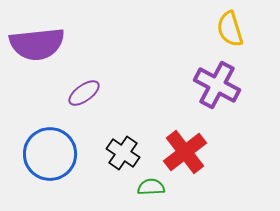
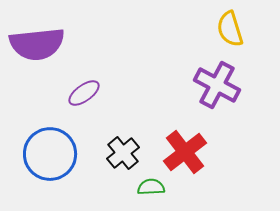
black cross: rotated 16 degrees clockwise
